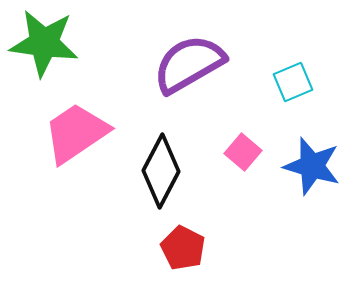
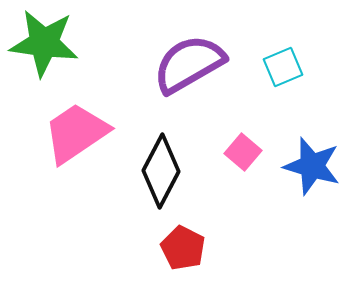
cyan square: moved 10 px left, 15 px up
